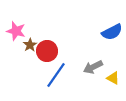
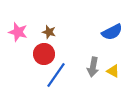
pink star: moved 2 px right, 1 px down
brown star: moved 19 px right, 13 px up; rotated 24 degrees counterclockwise
red circle: moved 3 px left, 3 px down
gray arrow: rotated 54 degrees counterclockwise
yellow triangle: moved 7 px up
